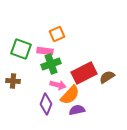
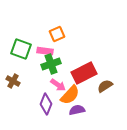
brown semicircle: moved 2 px left, 9 px down
brown cross: rotated 24 degrees clockwise
pink arrow: rotated 21 degrees clockwise
